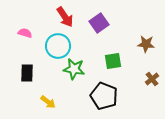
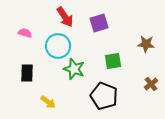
purple square: rotated 18 degrees clockwise
green star: rotated 10 degrees clockwise
brown cross: moved 1 px left, 5 px down
